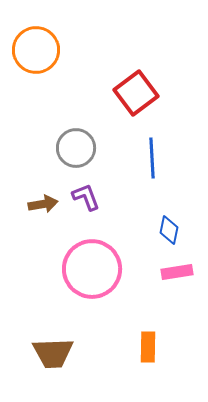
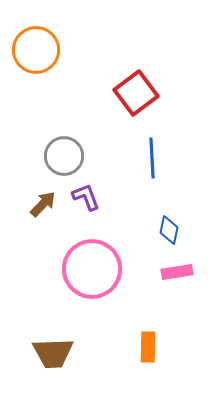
gray circle: moved 12 px left, 8 px down
brown arrow: rotated 36 degrees counterclockwise
